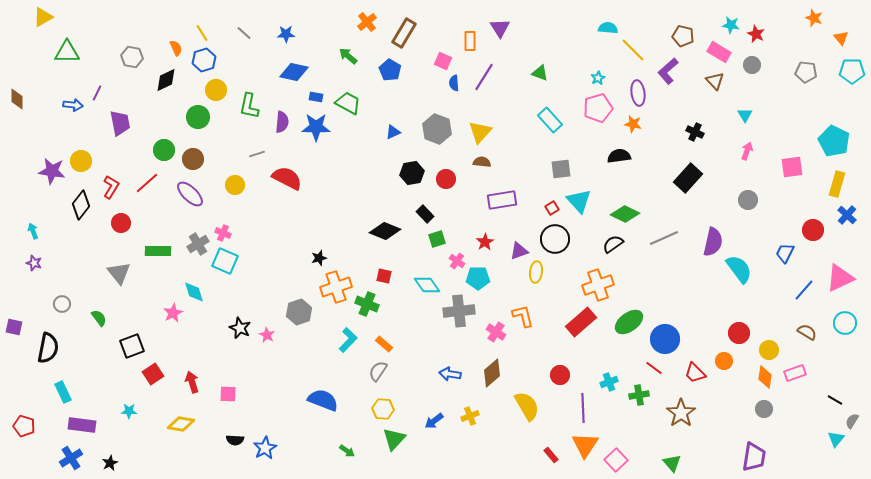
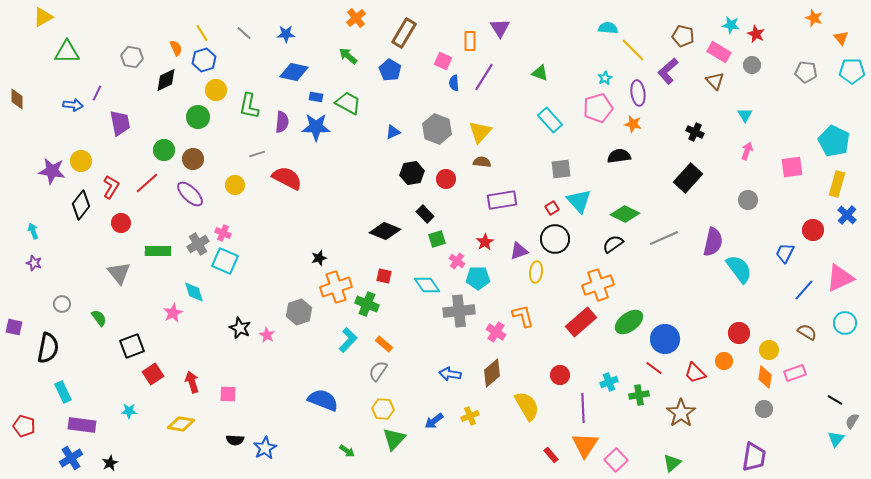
orange cross at (367, 22): moved 11 px left, 4 px up
cyan star at (598, 78): moved 7 px right
green triangle at (672, 463): rotated 30 degrees clockwise
